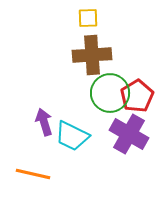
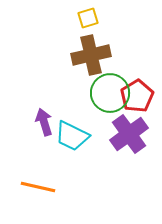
yellow square: rotated 15 degrees counterclockwise
brown cross: moved 1 px left; rotated 9 degrees counterclockwise
purple cross: rotated 24 degrees clockwise
orange line: moved 5 px right, 13 px down
